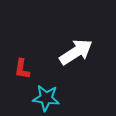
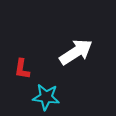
cyan star: moved 1 px up
